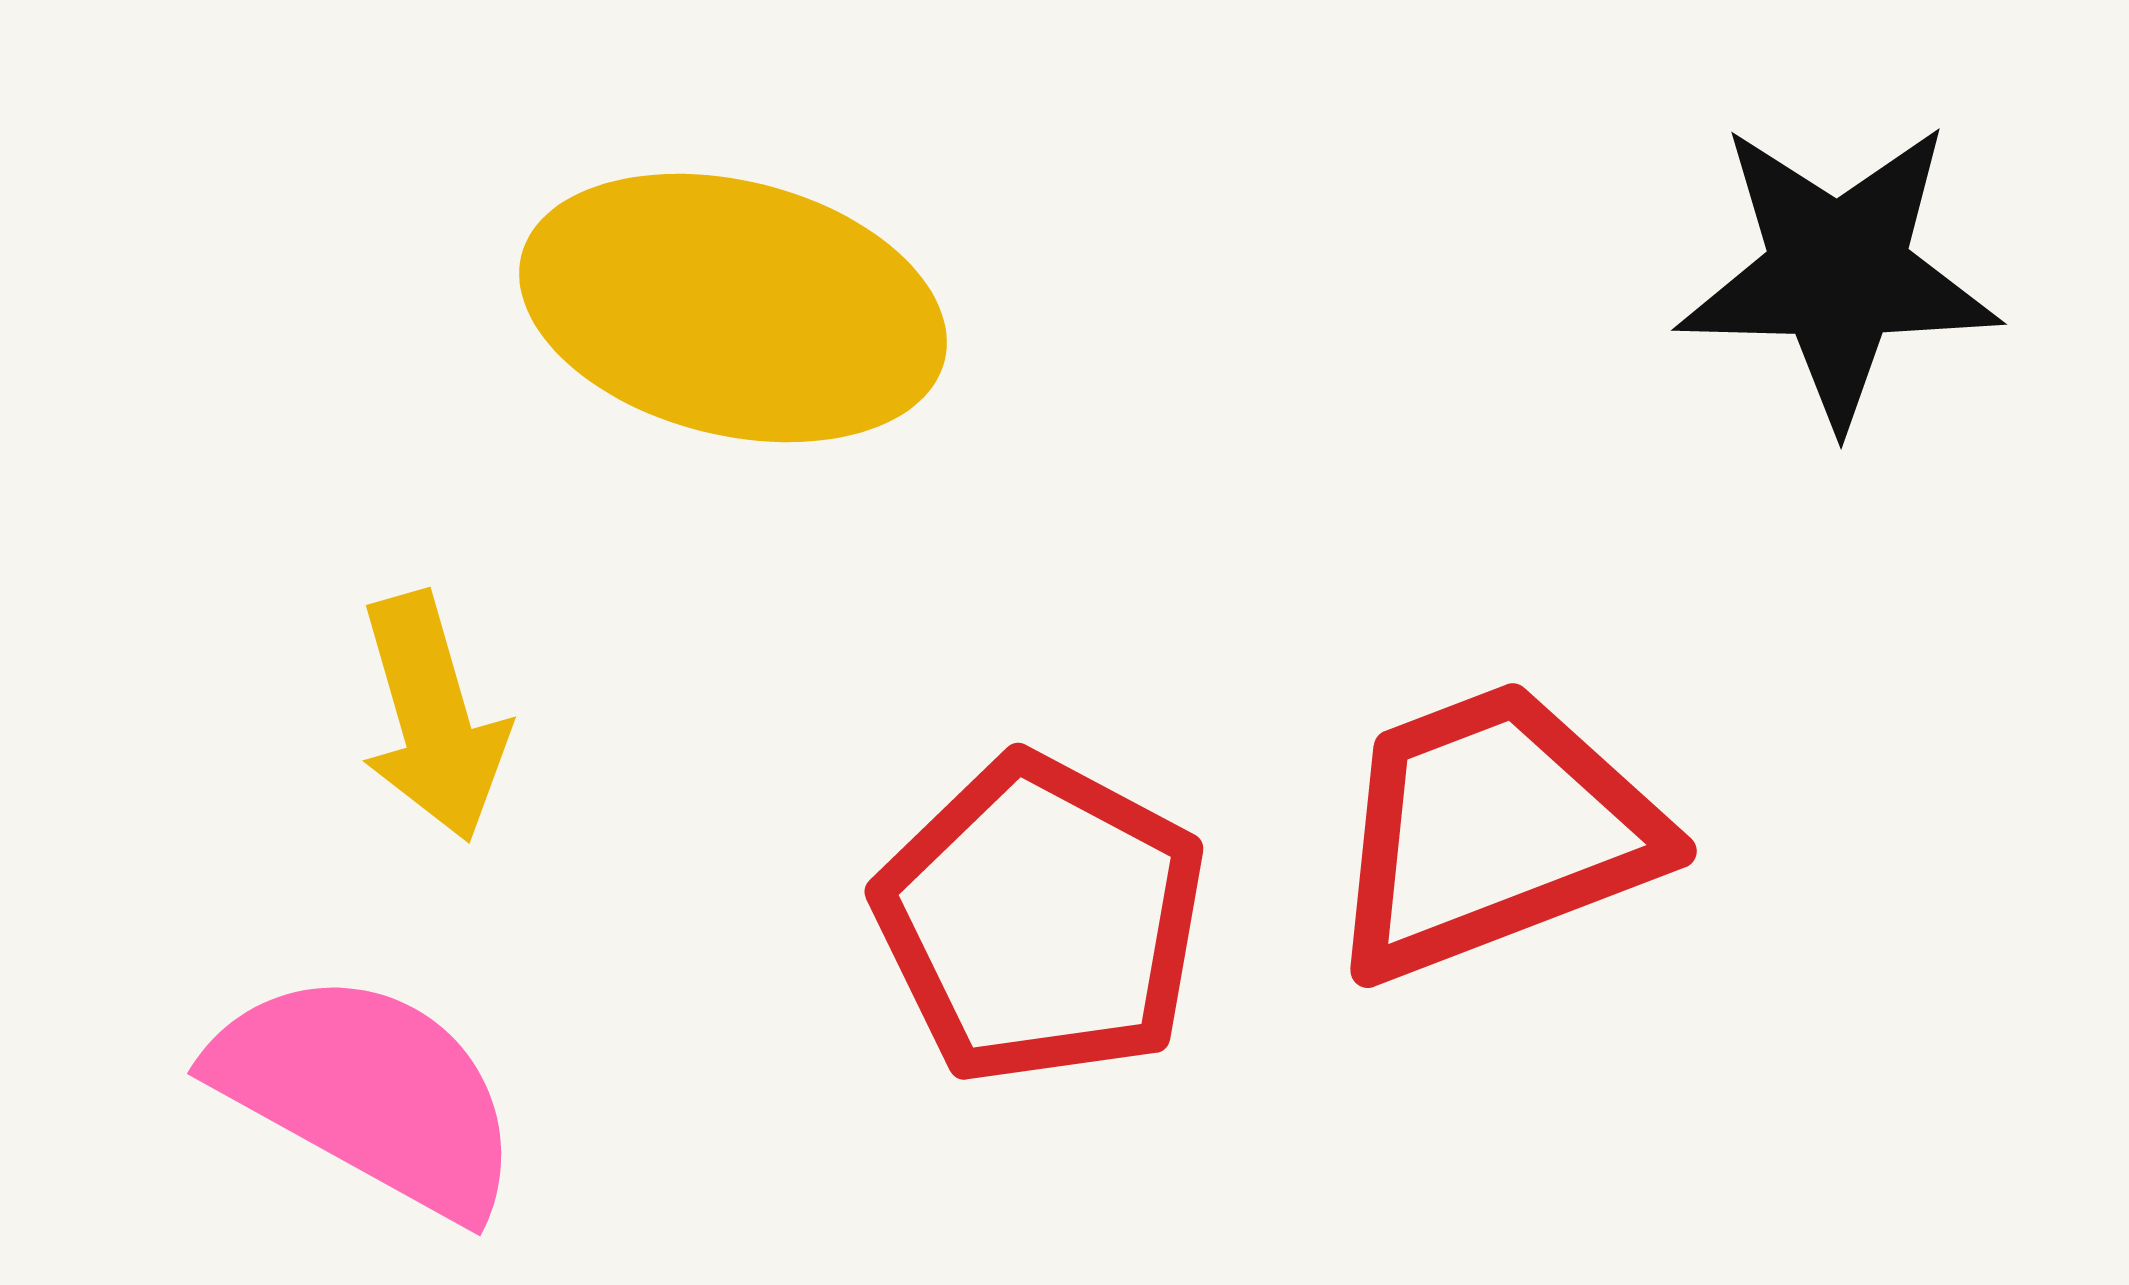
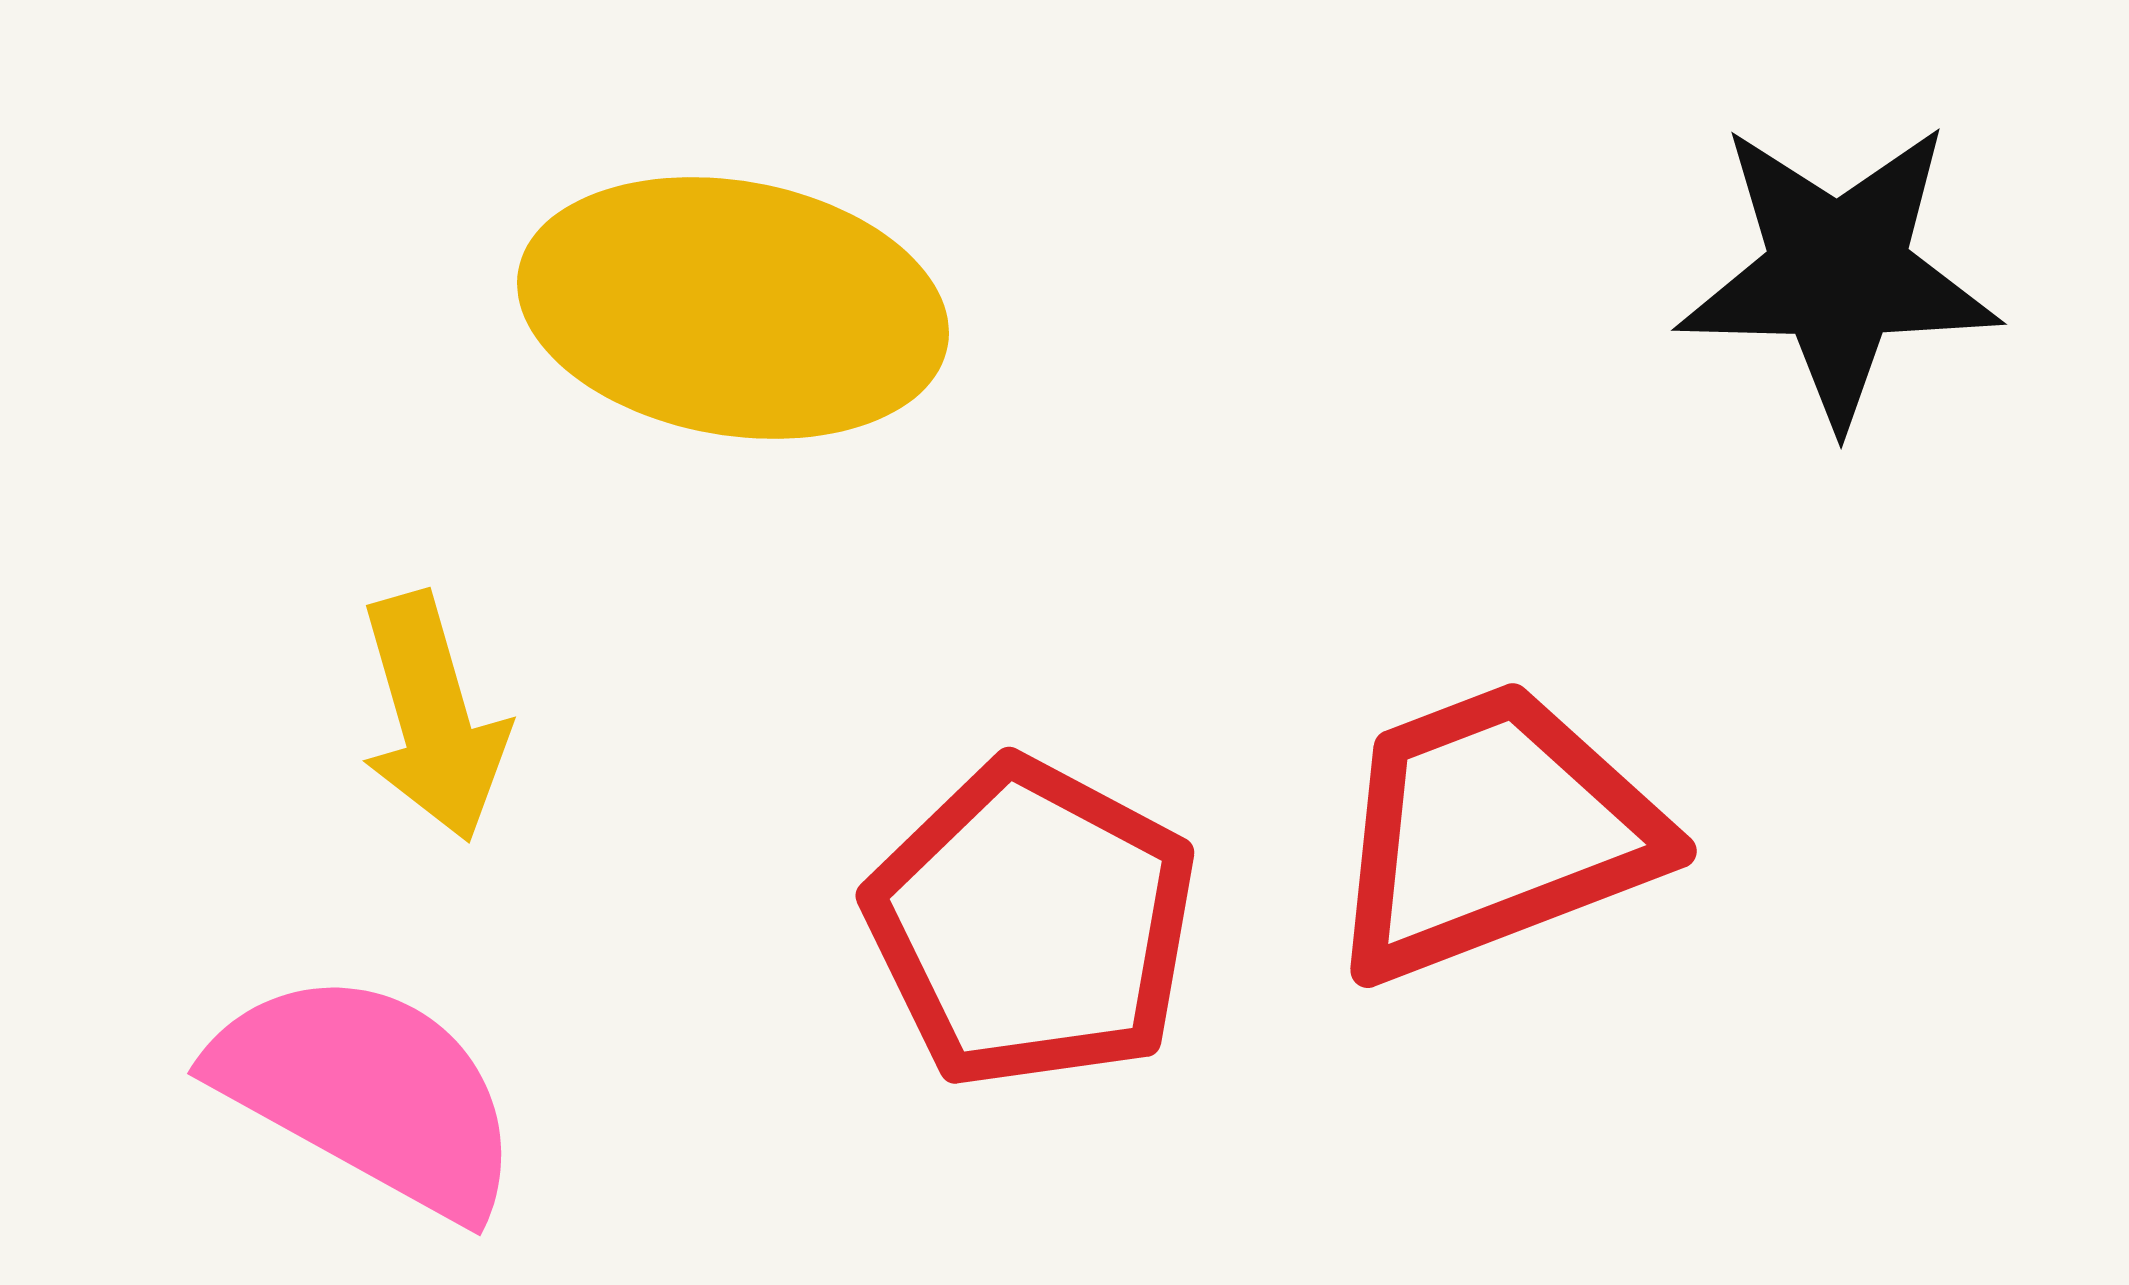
yellow ellipse: rotated 4 degrees counterclockwise
red pentagon: moved 9 px left, 4 px down
